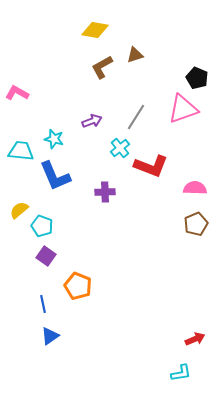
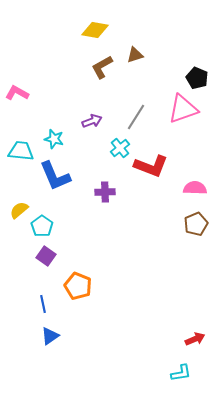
cyan pentagon: rotated 15 degrees clockwise
